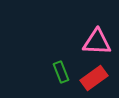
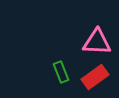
red rectangle: moved 1 px right, 1 px up
